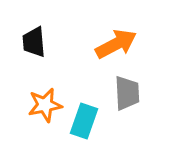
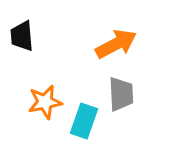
black trapezoid: moved 12 px left, 6 px up
gray trapezoid: moved 6 px left, 1 px down
orange star: moved 3 px up
